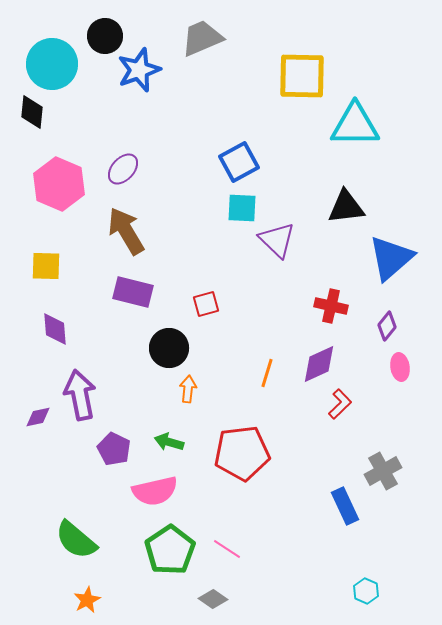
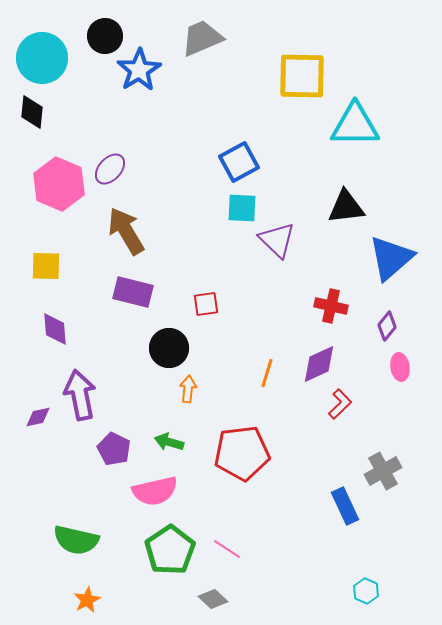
cyan circle at (52, 64): moved 10 px left, 6 px up
blue star at (139, 70): rotated 12 degrees counterclockwise
purple ellipse at (123, 169): moved 13 px left
red square at (206, 304): rotated 8 degrees clockwise
green semicircle at (76, 540): rotated 27 degrees counterclockwise
gray diamond at (213, 599): rotated 8 degrees clockwise
